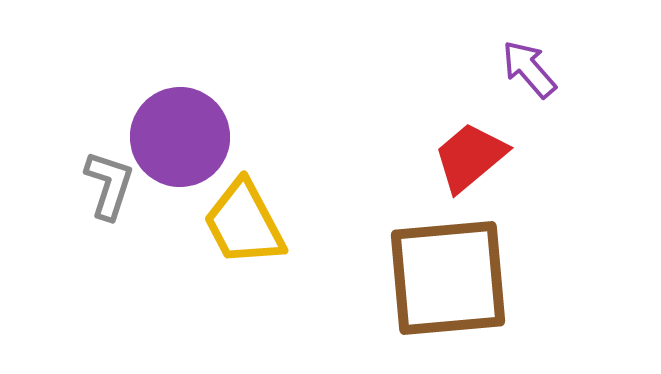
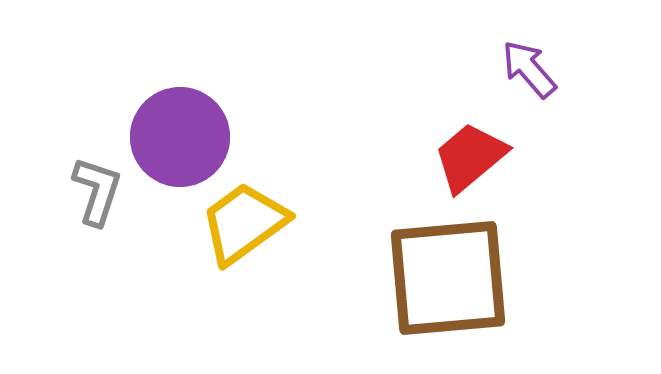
gray L-shape: moved 12 px left, 6 px down
yellow trapezoid: rotated 82 degrees clockwise
